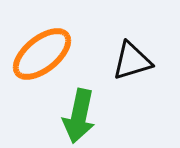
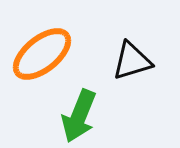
green arrow: rotated 10 degrees clockwise
